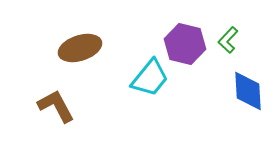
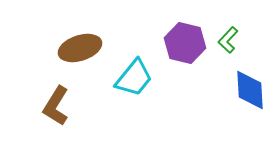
purple hexagon: moved 1 px up
cyan trapezoid: moved 16 px left
blue diamond: moved 2 px right, 1 px up
brown L-shape: rotated 120 degrees counterclockwise
